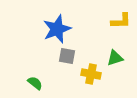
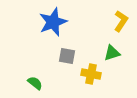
yellow L-shape: rotated 55 degrees counterclockwise
blue star: moved 4 px left, 7 px up
green triangle: moved 3 px left, 5 px up
